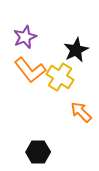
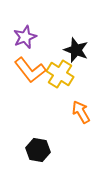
black star: rotated 25 degrees counterclockwise
yellow cross: moved 3 px up
orange arrow: rotated 15 degrees clockwise
black hexagon: moved 2 px up; rotated 10 degrees clockwise
